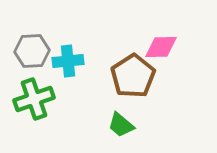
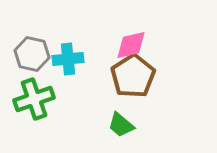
pink diamond: moved 30 px left, 2 px up; rotated 12 degrees counterclockwise
gray hexagon: moved 3 px down; rotated 16 degrees clockwise
cyan cross: moved 2 px up
